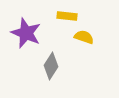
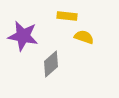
purple star: moved 3 px left, 3 px down; rotated 12 degrees counterclockwise
gray diamond: moved 2 px up; rotated 16 degrees clockwise
